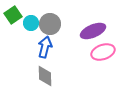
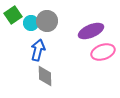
gray circle: moved 3 px left, 3 px up
purple ellipse: moved 2 px left
blue arrow: moved 7 px left, 3 px down
